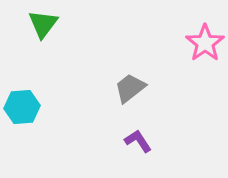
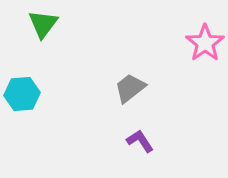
cyan hexagon: moved 13 px up
purple L-shape: moved 2 px right
